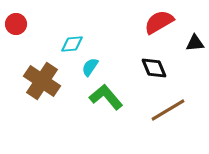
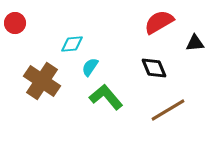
red circle: moved 1 px left, 1 px up
